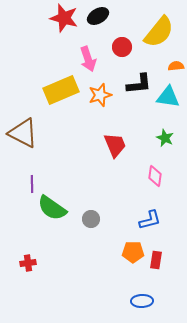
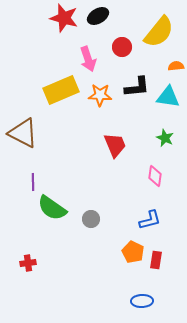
black L-shape: moved 2 px left, 3 px down
orange star: rotated 20 degrees clockwise
purple line: moved 1 px right, 2 px up
orange pentagon: rotated 25 degrees clockwise
